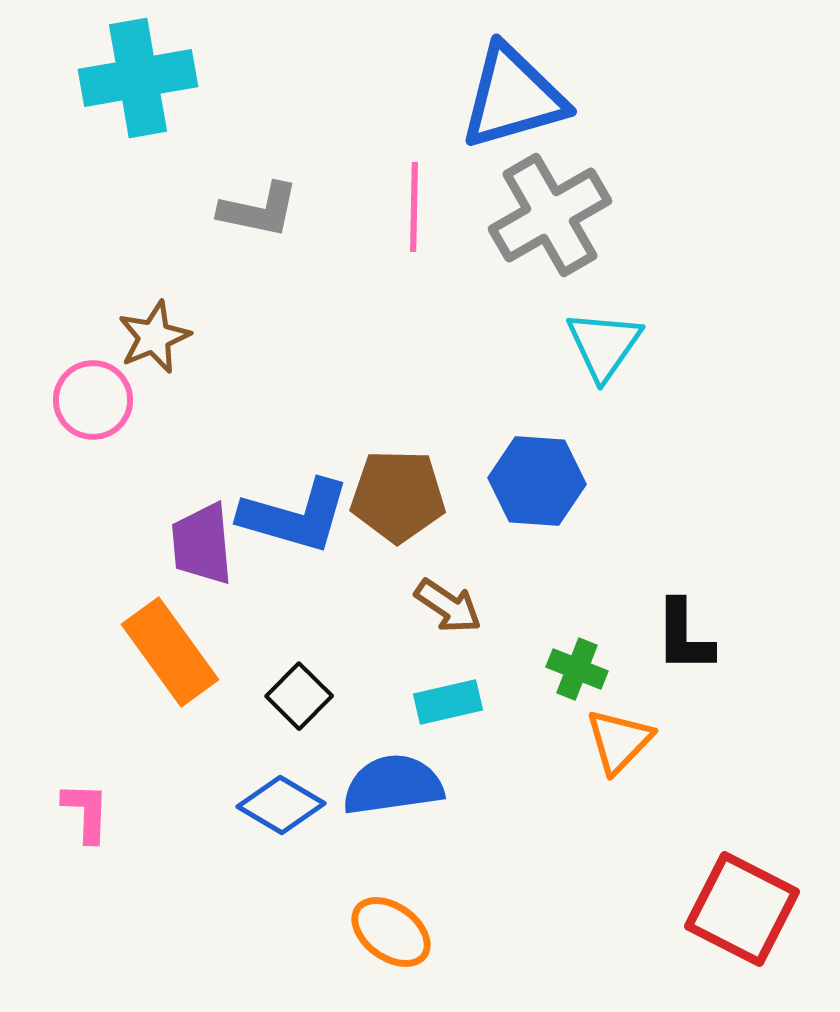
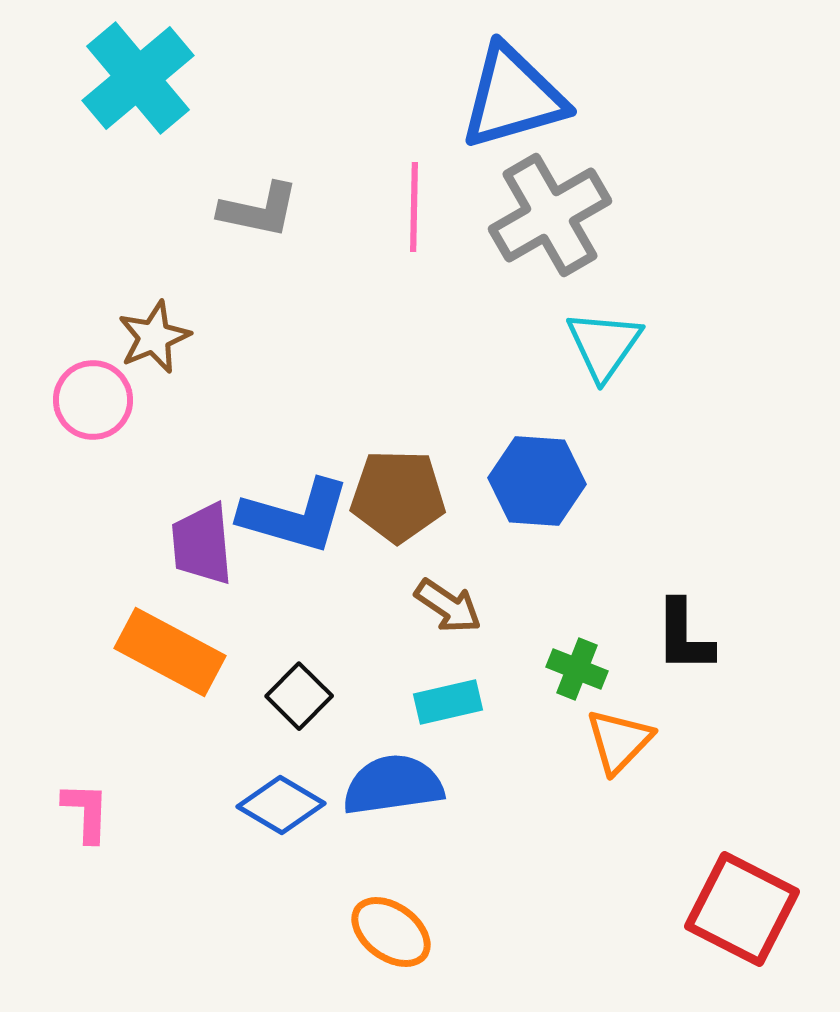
cyan cross: rotated 30 degrees counterclockwise
orange rectangle: rotated 26 degrees counterclockwise
